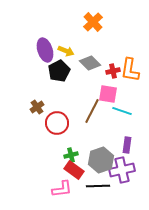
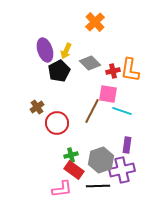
orange cross: moved 2 px right
yellow arrow: rotated 91 degrees clockwise
